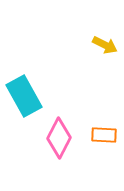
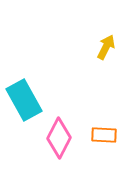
yellow arrow: moved 1 px right, 2 px down; rotated 90 degrees counterclockwise
cyan rectangle: moved 4 px down
